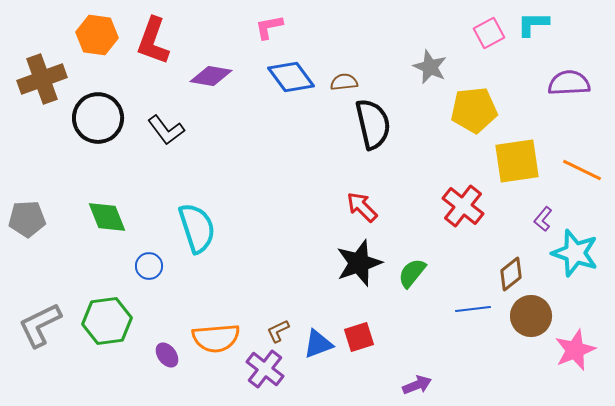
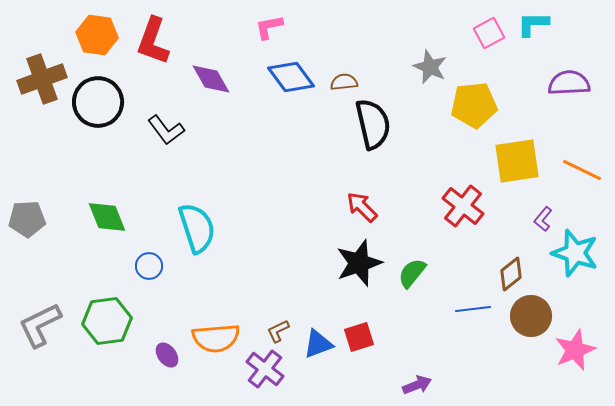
purple diamond: moved 3 px down; rotated 51 degrees clockwise
yellow pentagon: moved 5 px up
black circle: moved 16 px up
